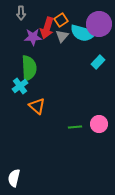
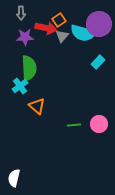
orange square: moved 2 px left
red arrow: moved 1 px left; rotated 95 degrees counterclockwise
purple star: moved 8 px left
green line: moved 1 px left, 2 px up
